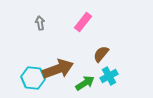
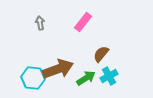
green arrow: moved 1 px right, 5 px up
